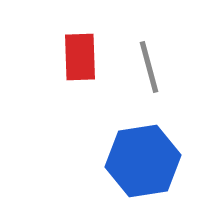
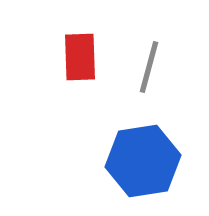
gray line: rotated 30 degrees clockwise
